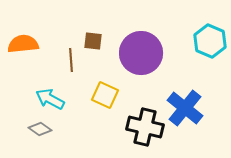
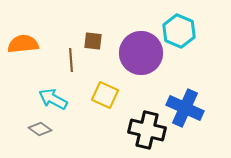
cyan hexagon: moved 31 px left, 10 px up
cyan arrow: moved 3 px right
blue cross: rotated 15 degrees counterclockwise
black cross: moved 2 px right, 3 px down
